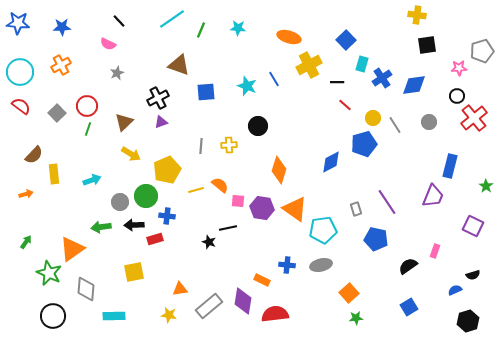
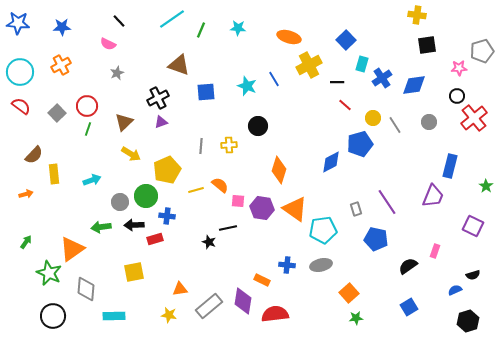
blue pentagon at (364, 144): moved 4 px left
